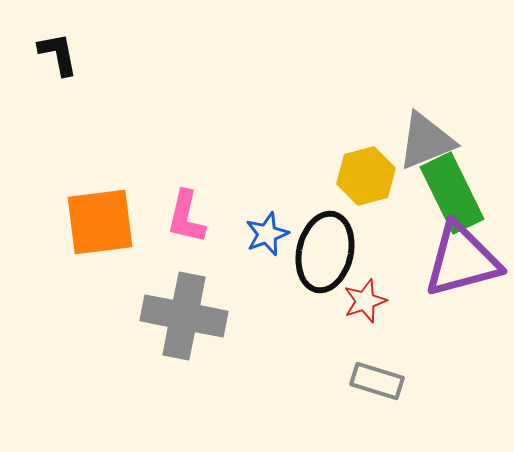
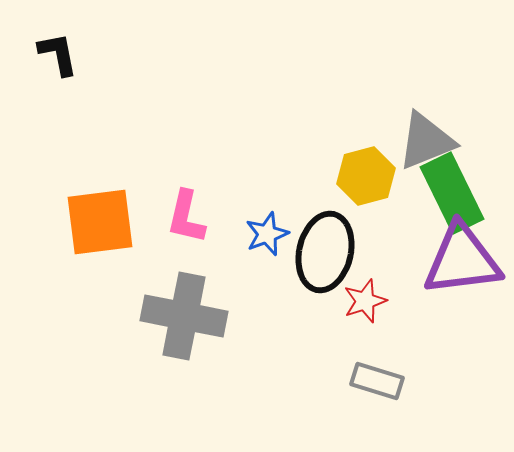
purple triangle: rotated 8 degrees clockwise
